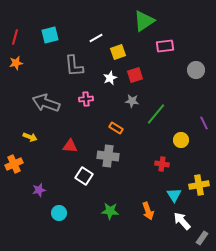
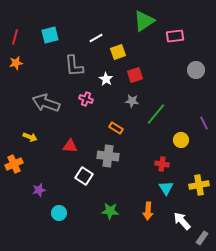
pink rectangle: moved 10 px right, 10 px up
white star: moved 4 px left, 1 px down; rotated 16 degrees counterclockwise
pink cross: rotated 24 degrees clockwise
cyan triangle: moved 8 px left, 7 px up
orange arrow: rotated 24 degrees clockwise
